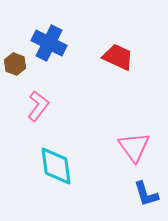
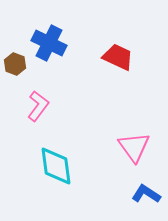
blue L-shape: rotated 140 degrees clockwise
